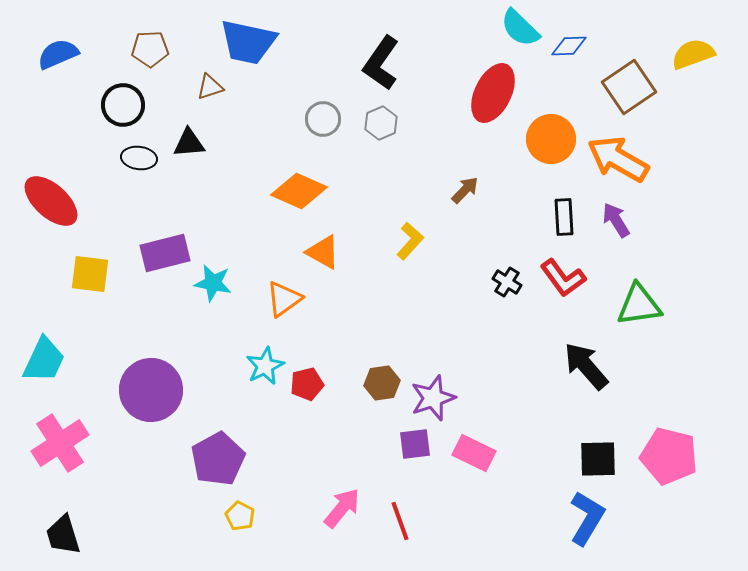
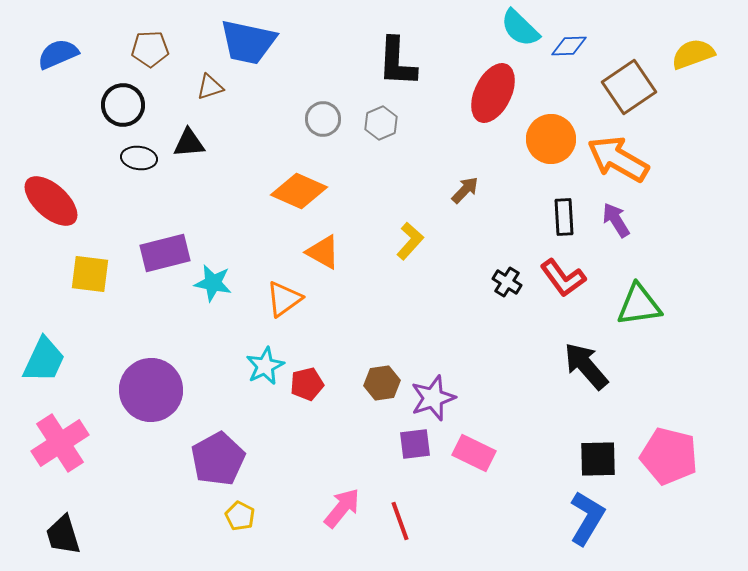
black L-shape at (381, 63): moved 16 px right, 1 px up; rotated 32 degrees counterclockwise
